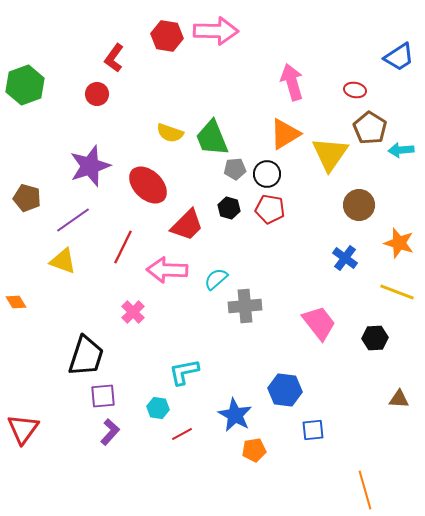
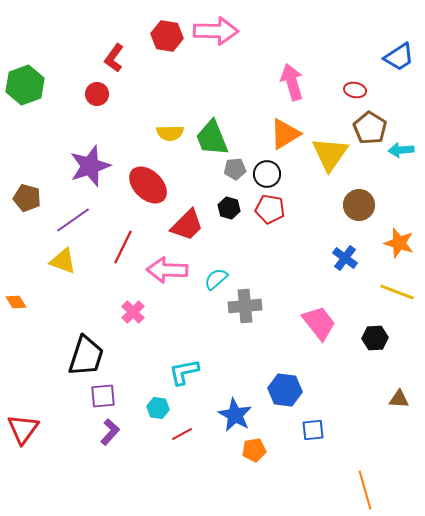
yellow semicircle at (170, 133): rotated 20 degrees counterclockwise
